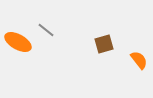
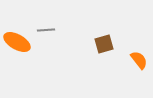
gray line: rotated 42 degrees counterclockwise
orange ellipse: moved 1 px left
